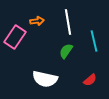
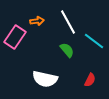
white line: rotated 20 degrees counterclockwise
cyan line: rotated 40 degrees counterclockwise
green semicircle: moved 1 px right, 1 px up; rotated 105 degrees clockwise
red semicircle: rotated 24 degrees counterclockwise
